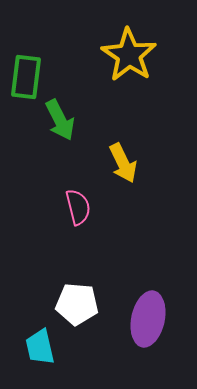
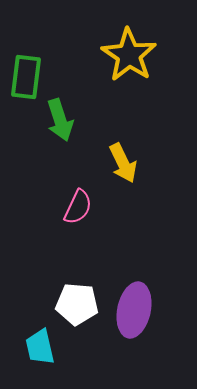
green arrow: rotated 9 degrees clockwise
pink semicircle: rotated 39 degrees clockwise
purple ellipse: moved 14 px left, 9 px up
